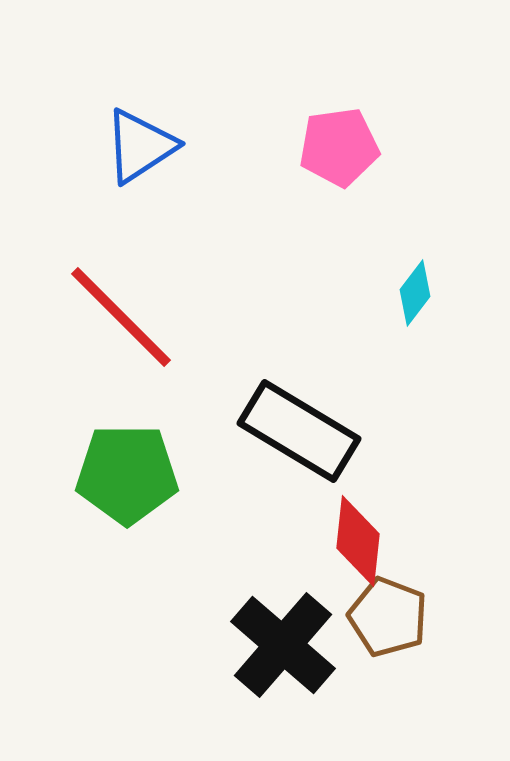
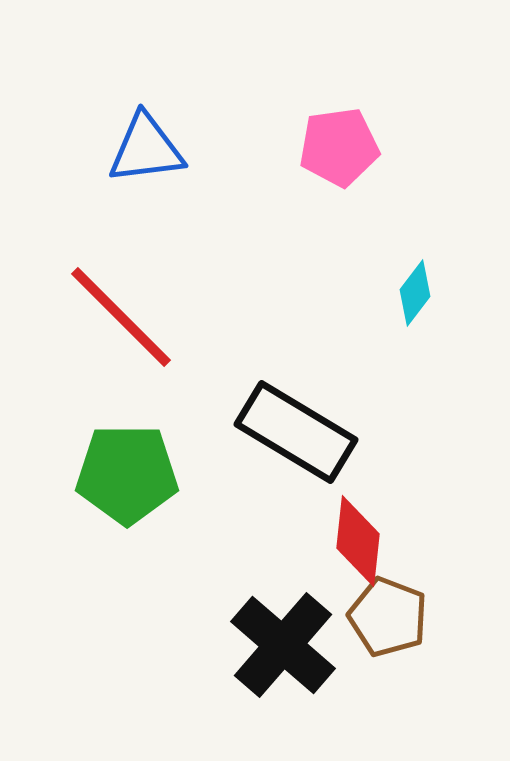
blue triangle: moved 6 px right, 3 px down; rotated 26 degrees clockwise
black rectangle: moved 3 px left, 1 px down
